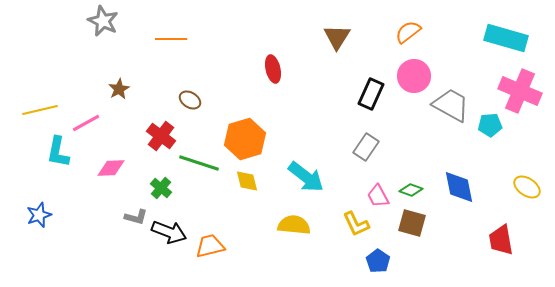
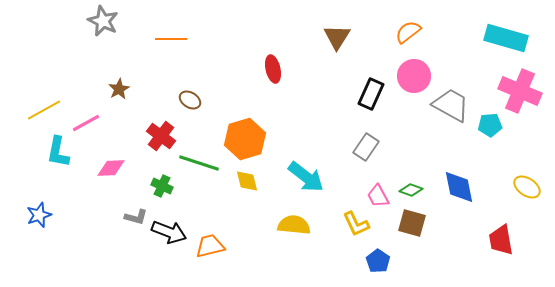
yellow line: moved 4 px right; rotated 16 degrees counterclockwise
green cross: moved 1 px right, 2 px up; rotated 15 degrees counterclockwise
